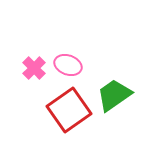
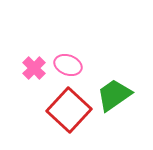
red square: rotated 12 degrees counterclockwise
